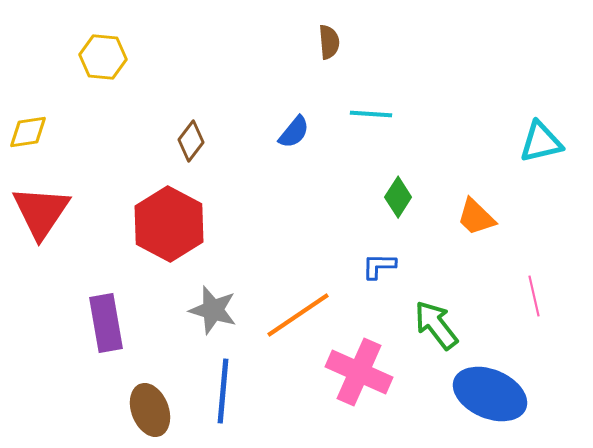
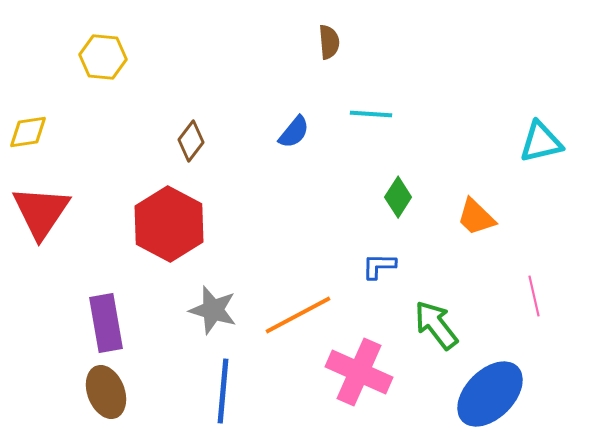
orange line: rotated 6 degrees clockwise
blue ellipse: rotated 68 degrees counterclockwise
brown ellipse: moved 44 px left, 18 px up
